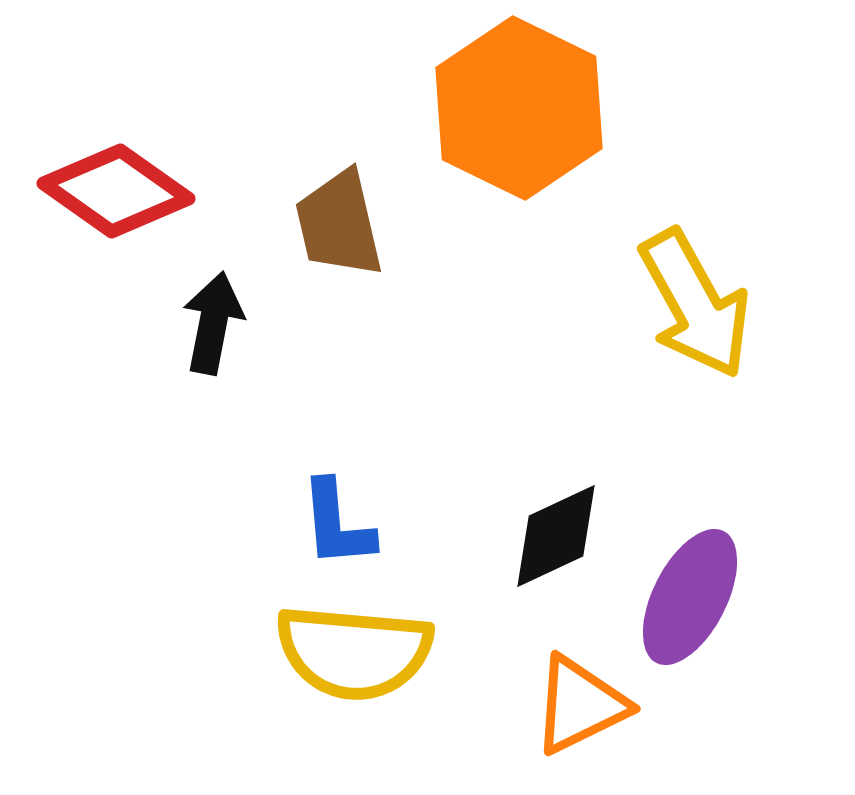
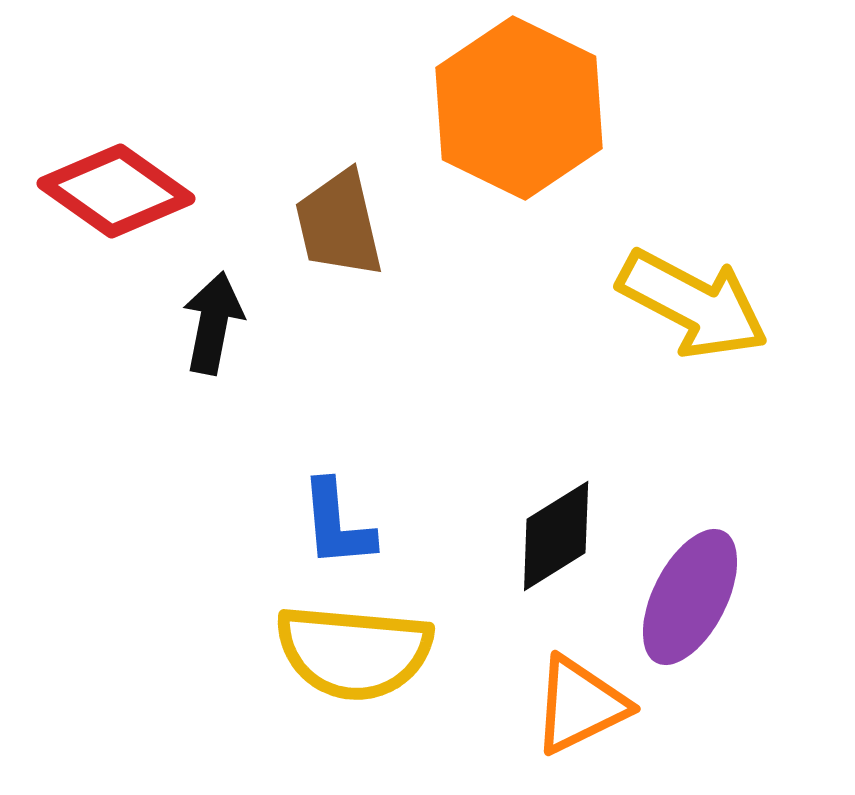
yellow arrow: moved 2 px left; rotated 33 degrees counterclockwise
black diamond: rotated 7 degrees counterclockwise
